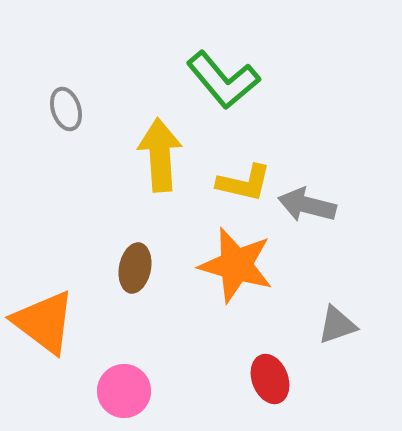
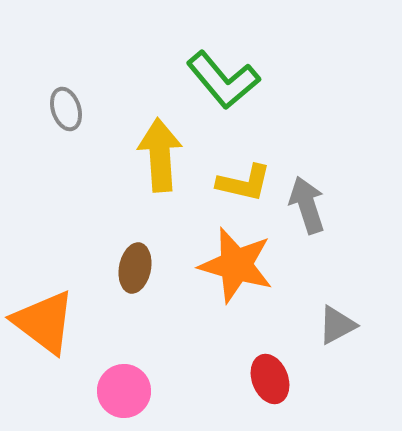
gray arrow: rotated 58 degrees clockwise
gray triangle: rotated 9 degrees counterclockwise
